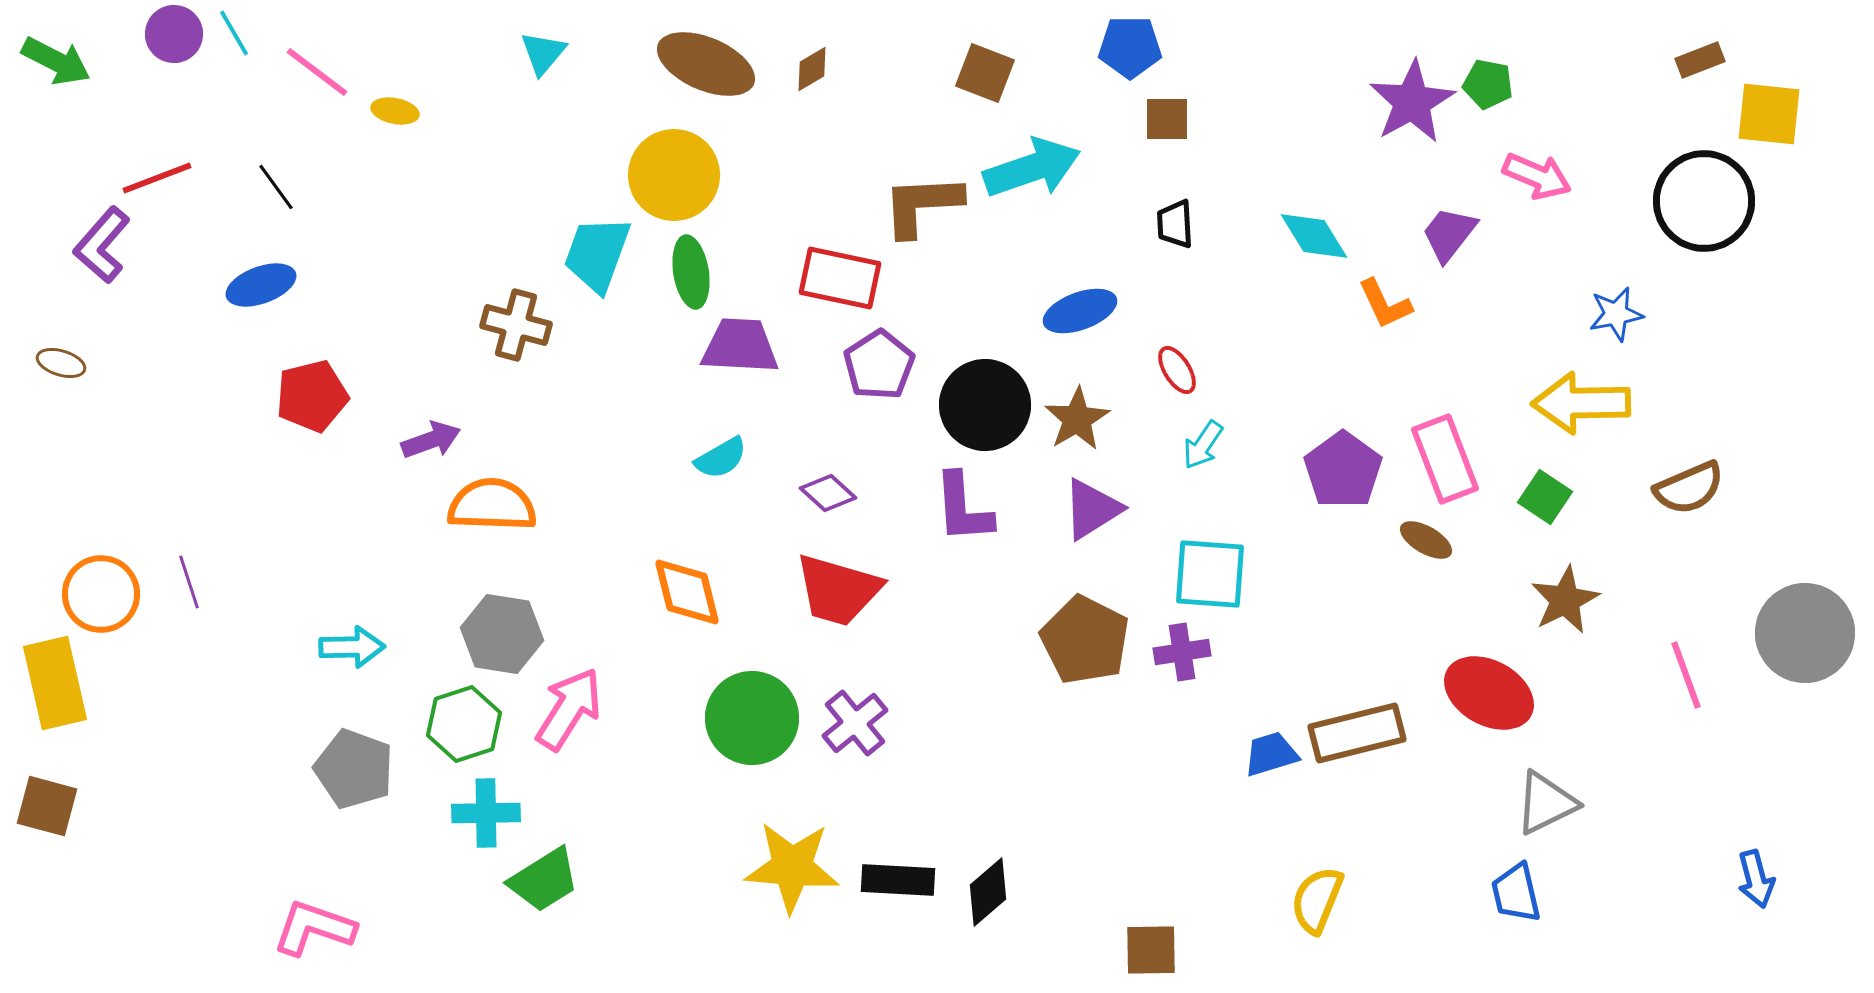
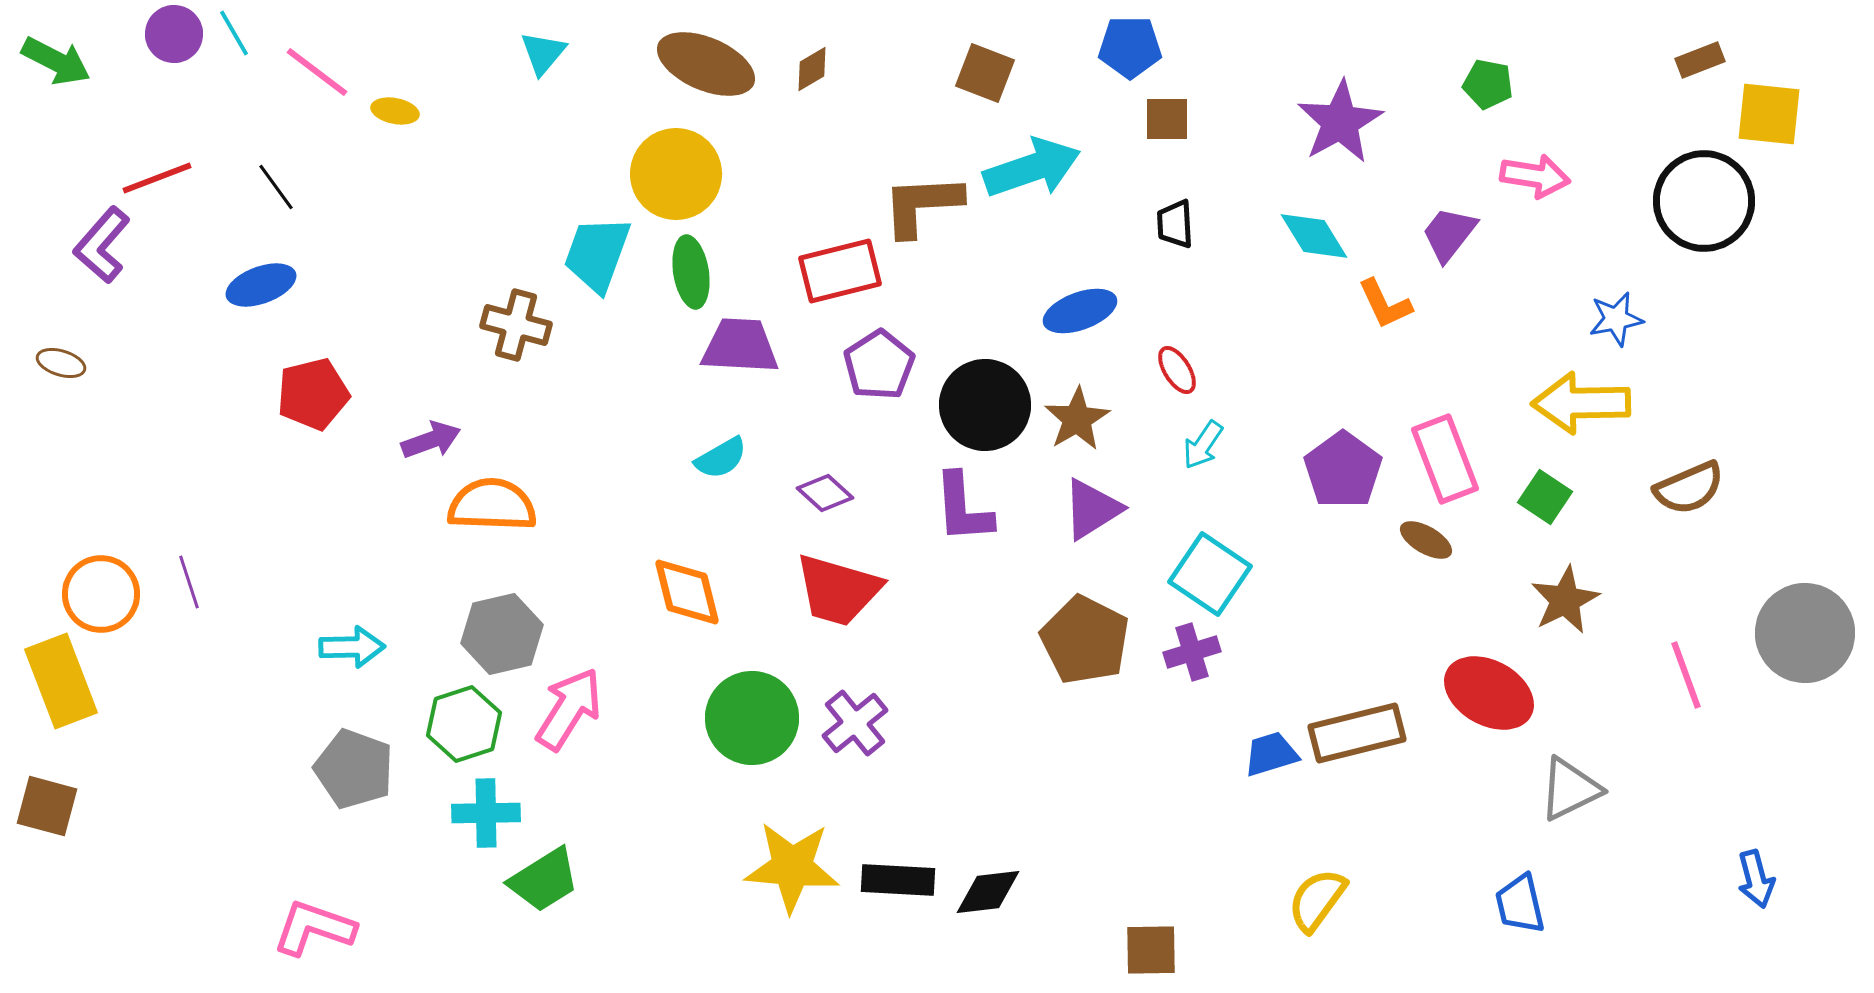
purple star at (1412, 102): moved 72 px left, 20 px down
yellow circle at (674, 175): moved 2 px right, 1 px up
pink arrow at (1537, 176): moved 2 px left; rotated 14 degrees counterclockwise
red rectangle at (840, 278): moved 7 px up; rotated 26 degrees counterclockwise
blue star at (1616, 314): moved 5 px down
red pentagon at (312, 396): moved 1 px right, 2 px up
purple diamond at (828, 493): moved 3 px left
cyan square at (1210, 574): rotated 30 degrees clockwise
gray hexagon at (502, 634): rotated 22 degrees counterclockwise
purple cross at (1182, 652): moved 10 px right; rotated 8 degrees counterclockwise
yellow rectangle at (55, 683): moved 6 px right, 2 px up; rotated 8 degrees counterclockwise
gray triangle at (1546, 803): moved 24 px right, 14 px up
black diamond at (988, 892): rotated 34 degrees clockwise
blue trapezoid at (1516, 893): moved 4 px right, 11 px down
yellow semicircle at (1317, 900): rotated 14 degrees clockwise
